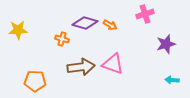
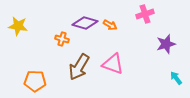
yellow star: moved 4 px up; rotated 12 degrees clockwise
brown arrow: moved 2 px left; rotated 128 degrees clockwise
cyan arrow: moved 4 px right, 2 px up; rotated 48 degrees clockwise
